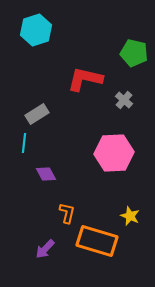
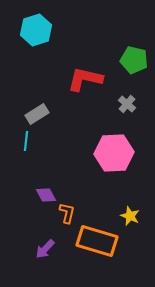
green pentagon: moved 7 px down
gray cross: moved 3 px right, 4 px down
cyan line: moved 2 px right, 2 px up
purple diamond: moved 21 px down
